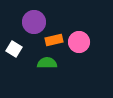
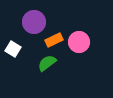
orange rectangle: rotated 12 degrees counterclockwise
white square: moved 1 px left
green semicircle: rotated 36 degrees counterclockwise
